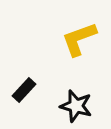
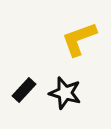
black star: moved 11 px left, 13 px up
